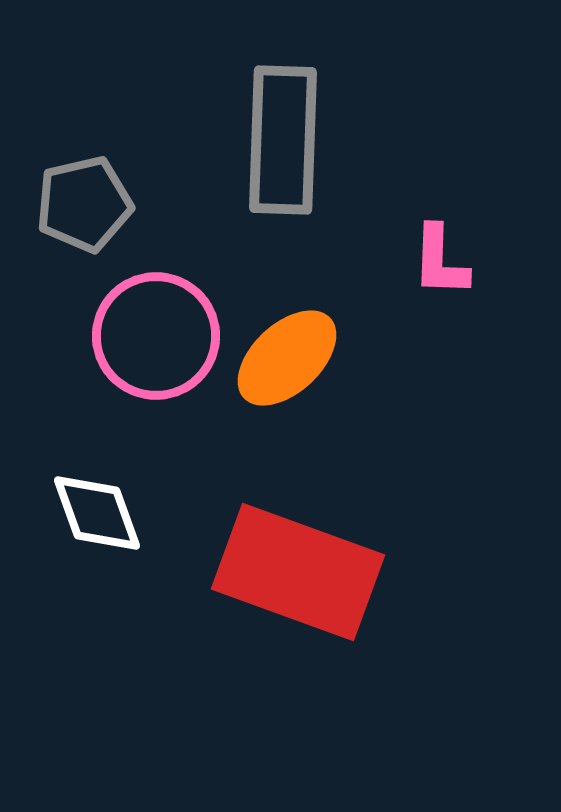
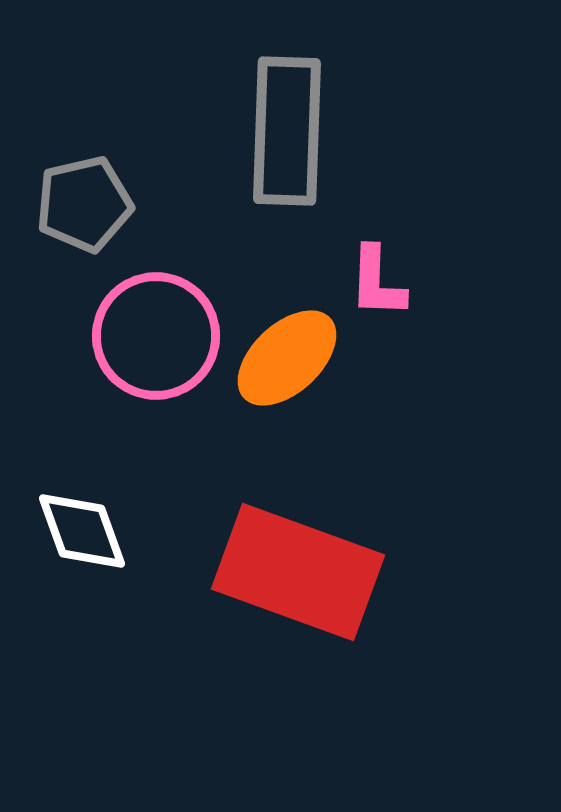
gray rectangle: moved 4 px right, 9 px up
pink L-shape: moved 63 px left, 21 px down
white diamond: moved 15 px left, 18 px down
